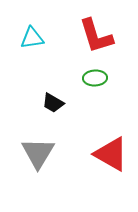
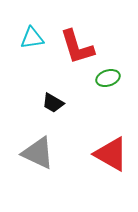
red L-shape: moved 19 px left, 11 px down
green ellipse: moved 13 px right; rotated 15 degrees counterclockwise
gray triangle: rotated 36 degrees counterclockwise
